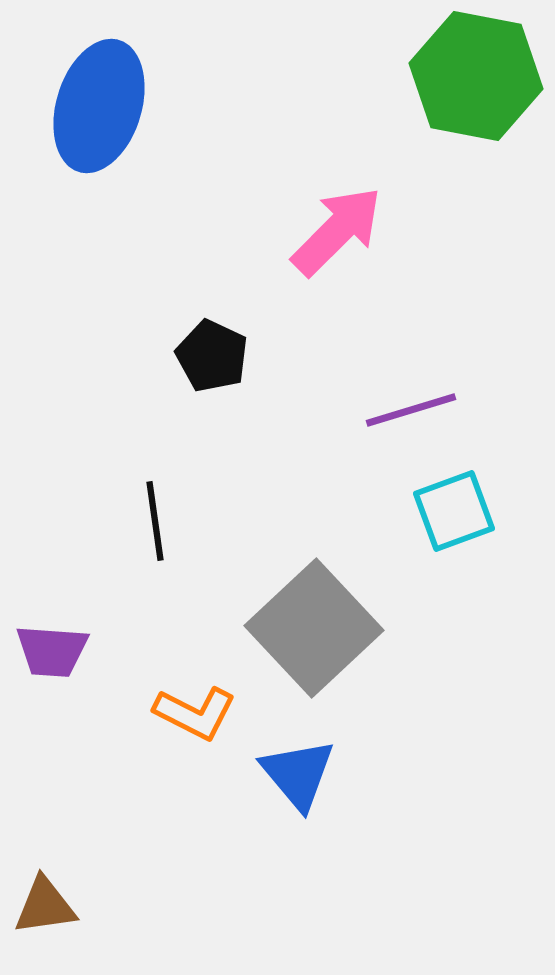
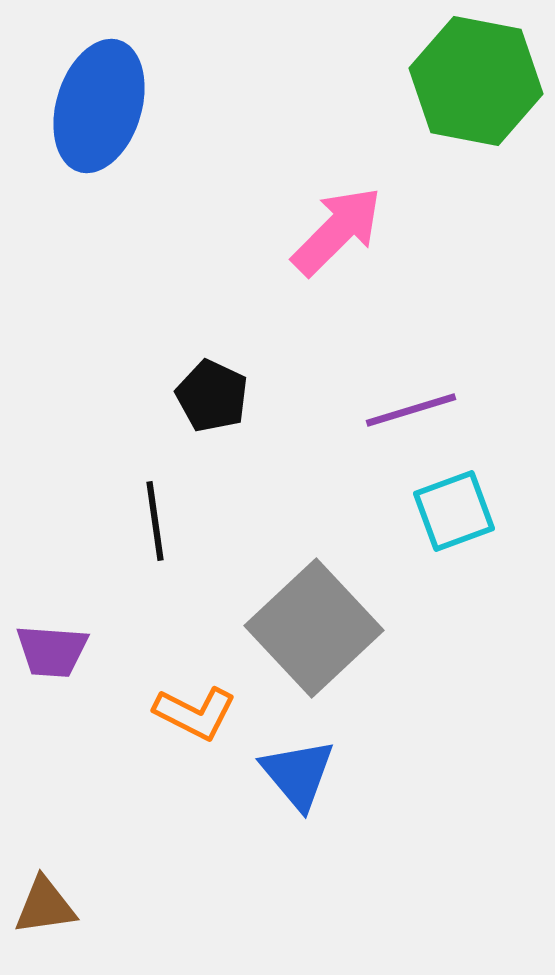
green hexagon: moved 5 px down
black pentagon: moved 40 px down
